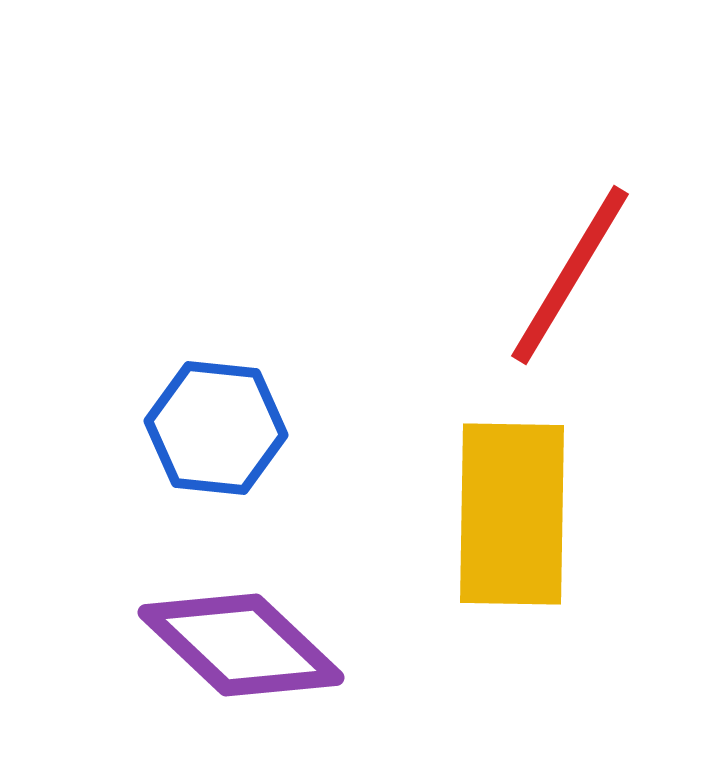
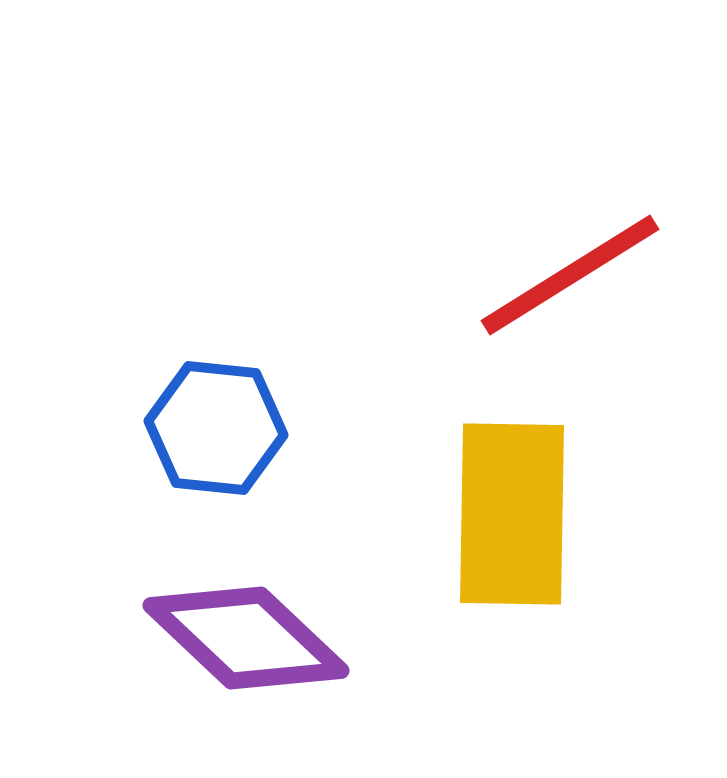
red line: rotated 27 degrees clockwise
purple diamond: moved 5 px right, 7 px up
